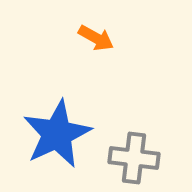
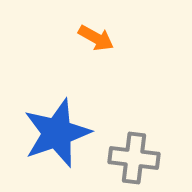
blue star: moved 1 px up; rotated 6 degrees clockwise
